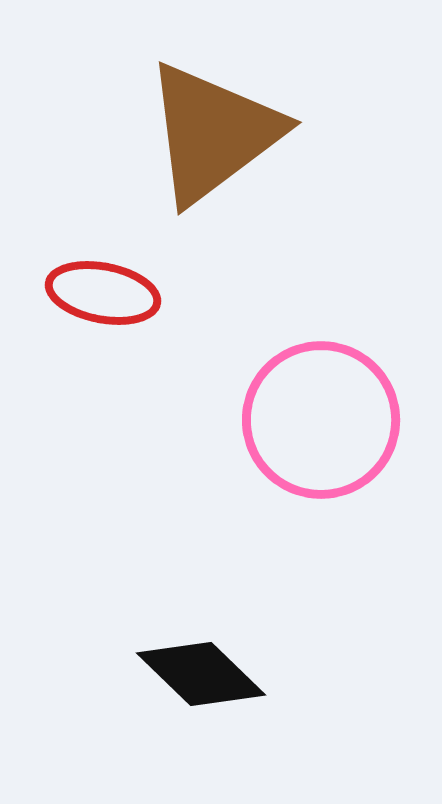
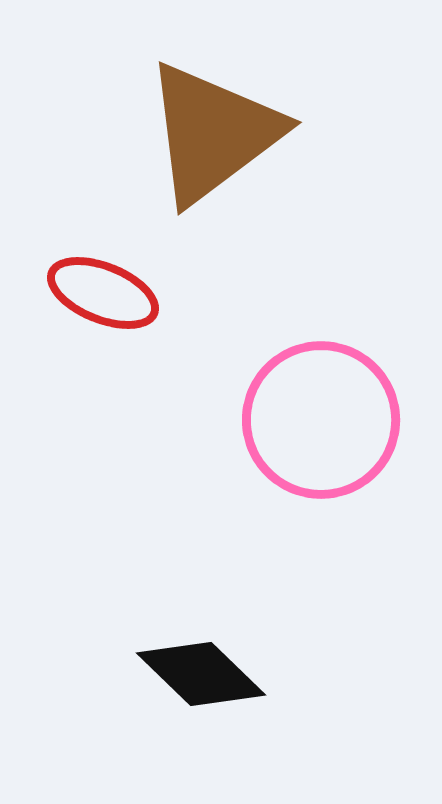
red ellipse: rotated 11 degrees clockwise
